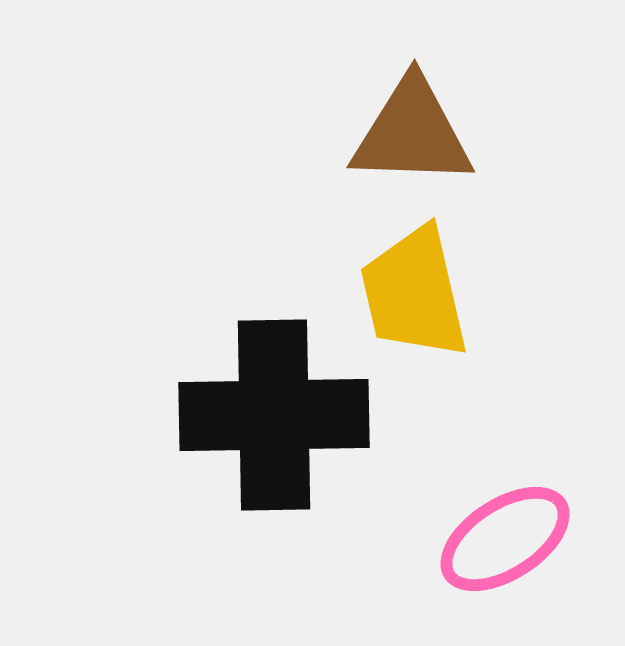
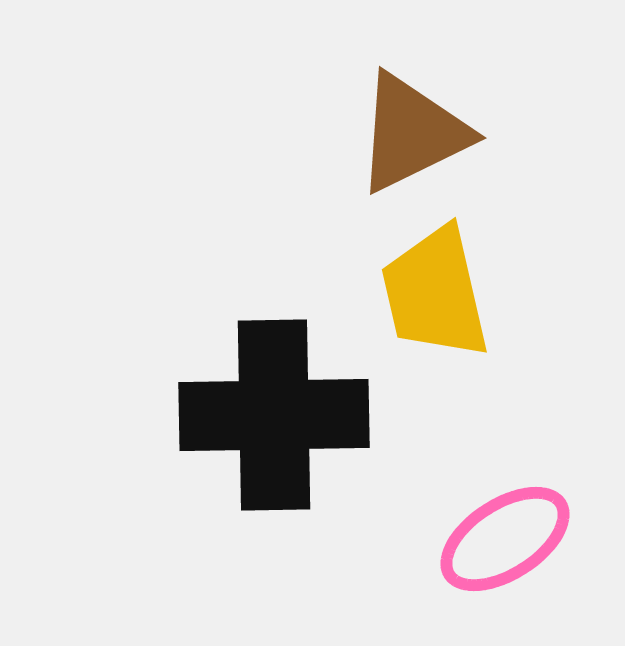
brown triangle: rotated 28 degrees counterclockwise
yellow trapezoid: moved 21 px right
